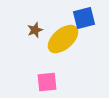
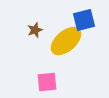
blue square: moved 2 px down
yellow ellipse: moved 3 px right, 2 px down
